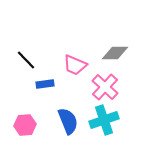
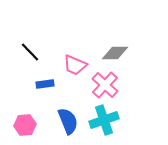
black line: moved 4 px right, 8 px up
pink cross: moved 2 px up
